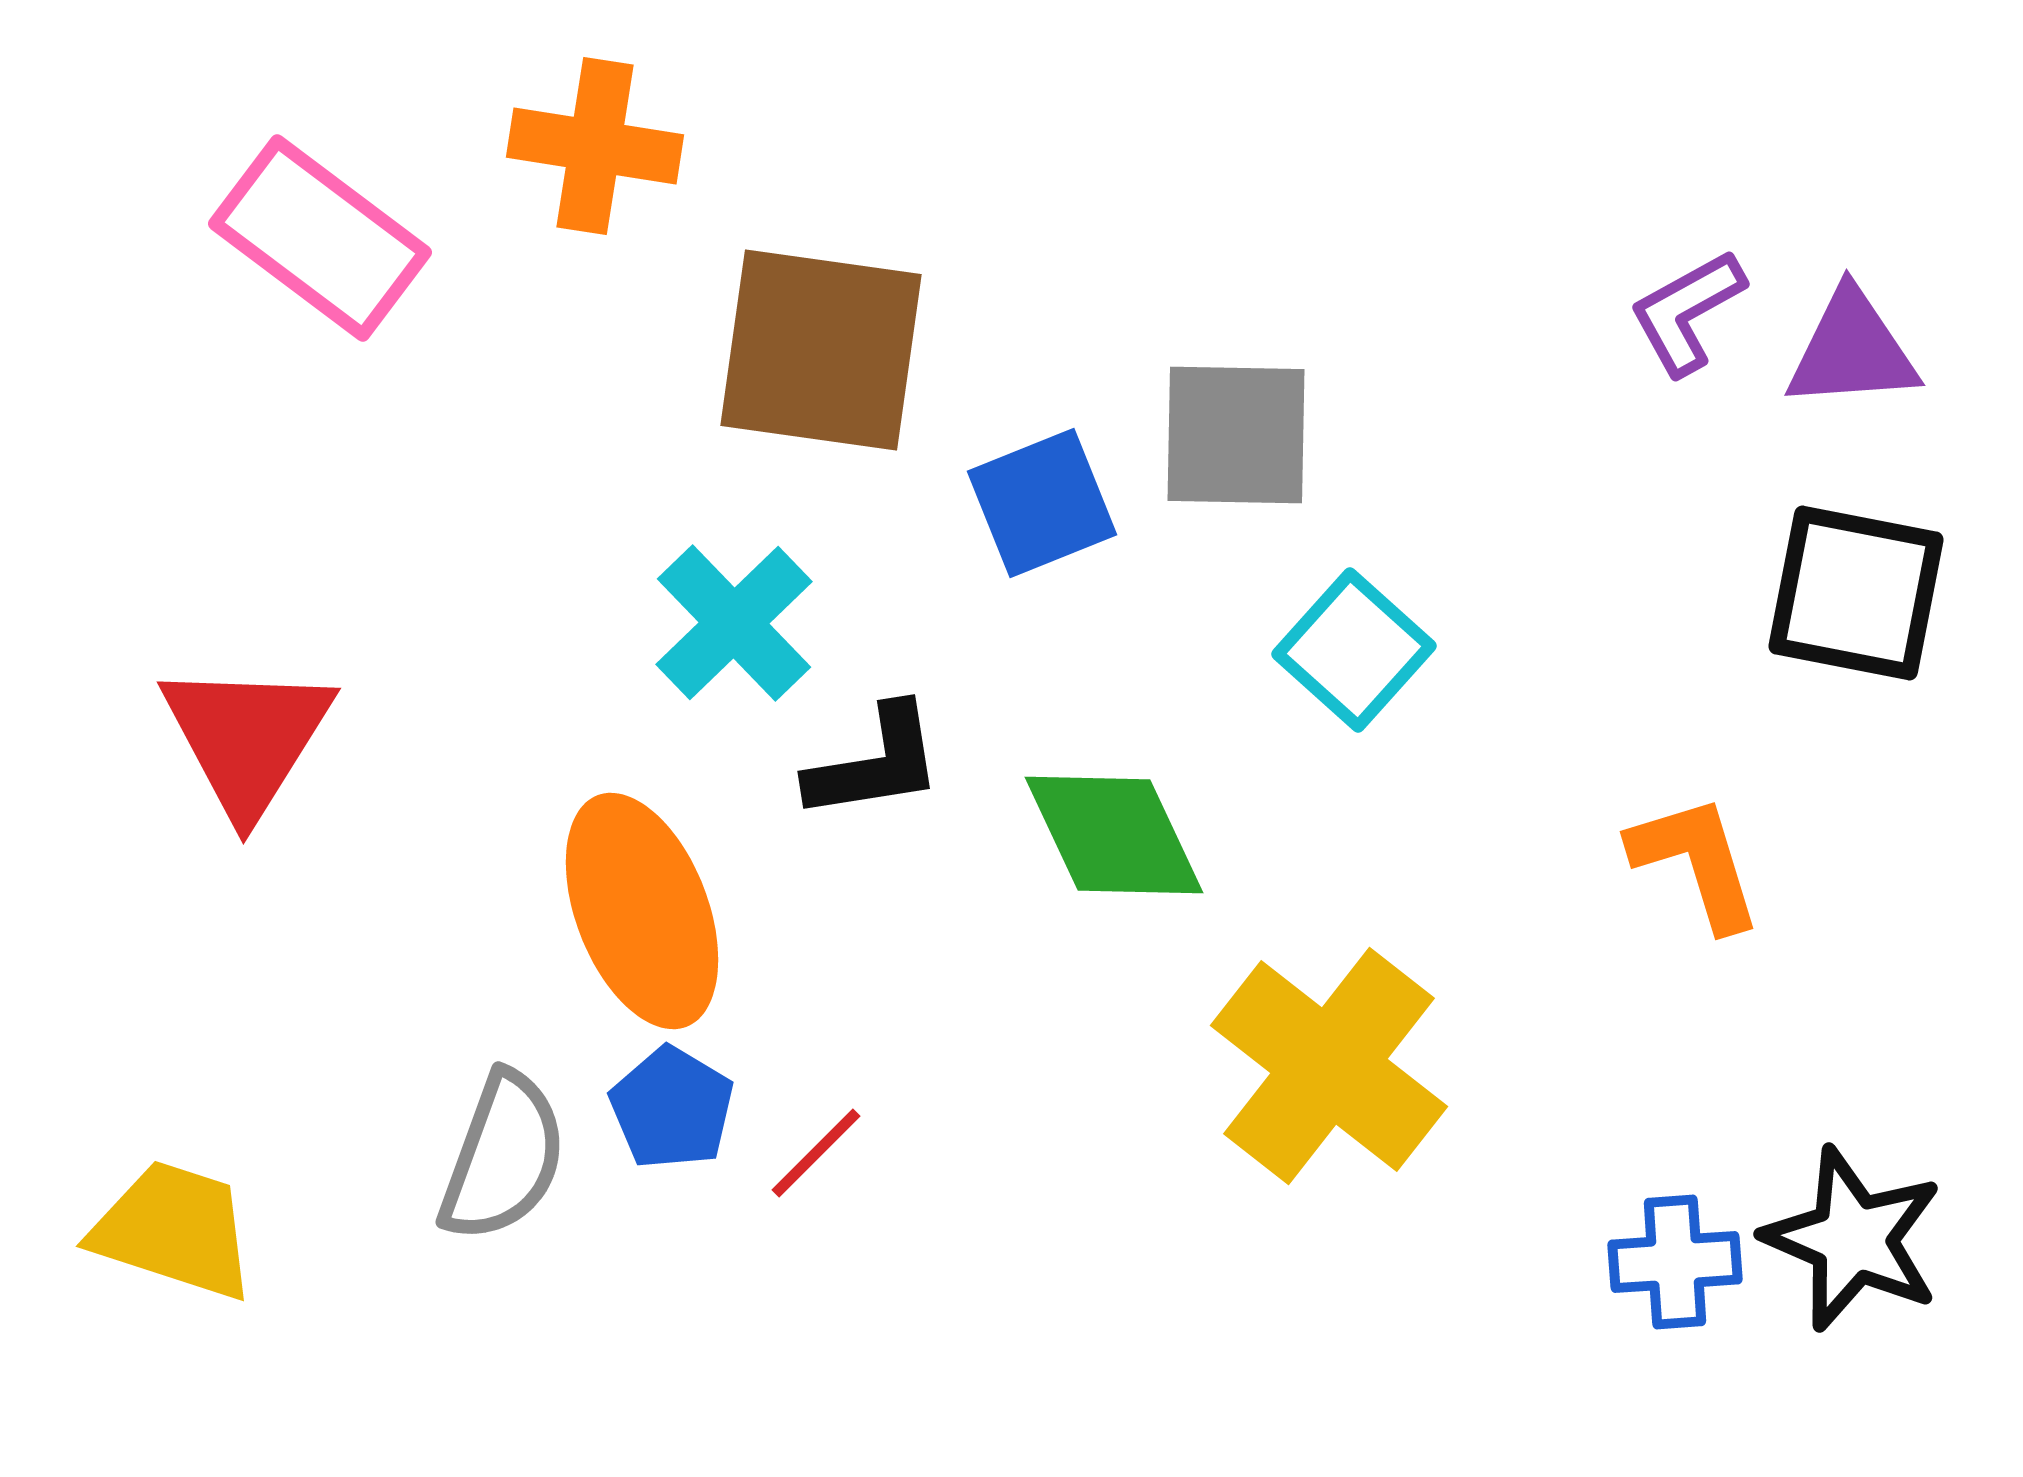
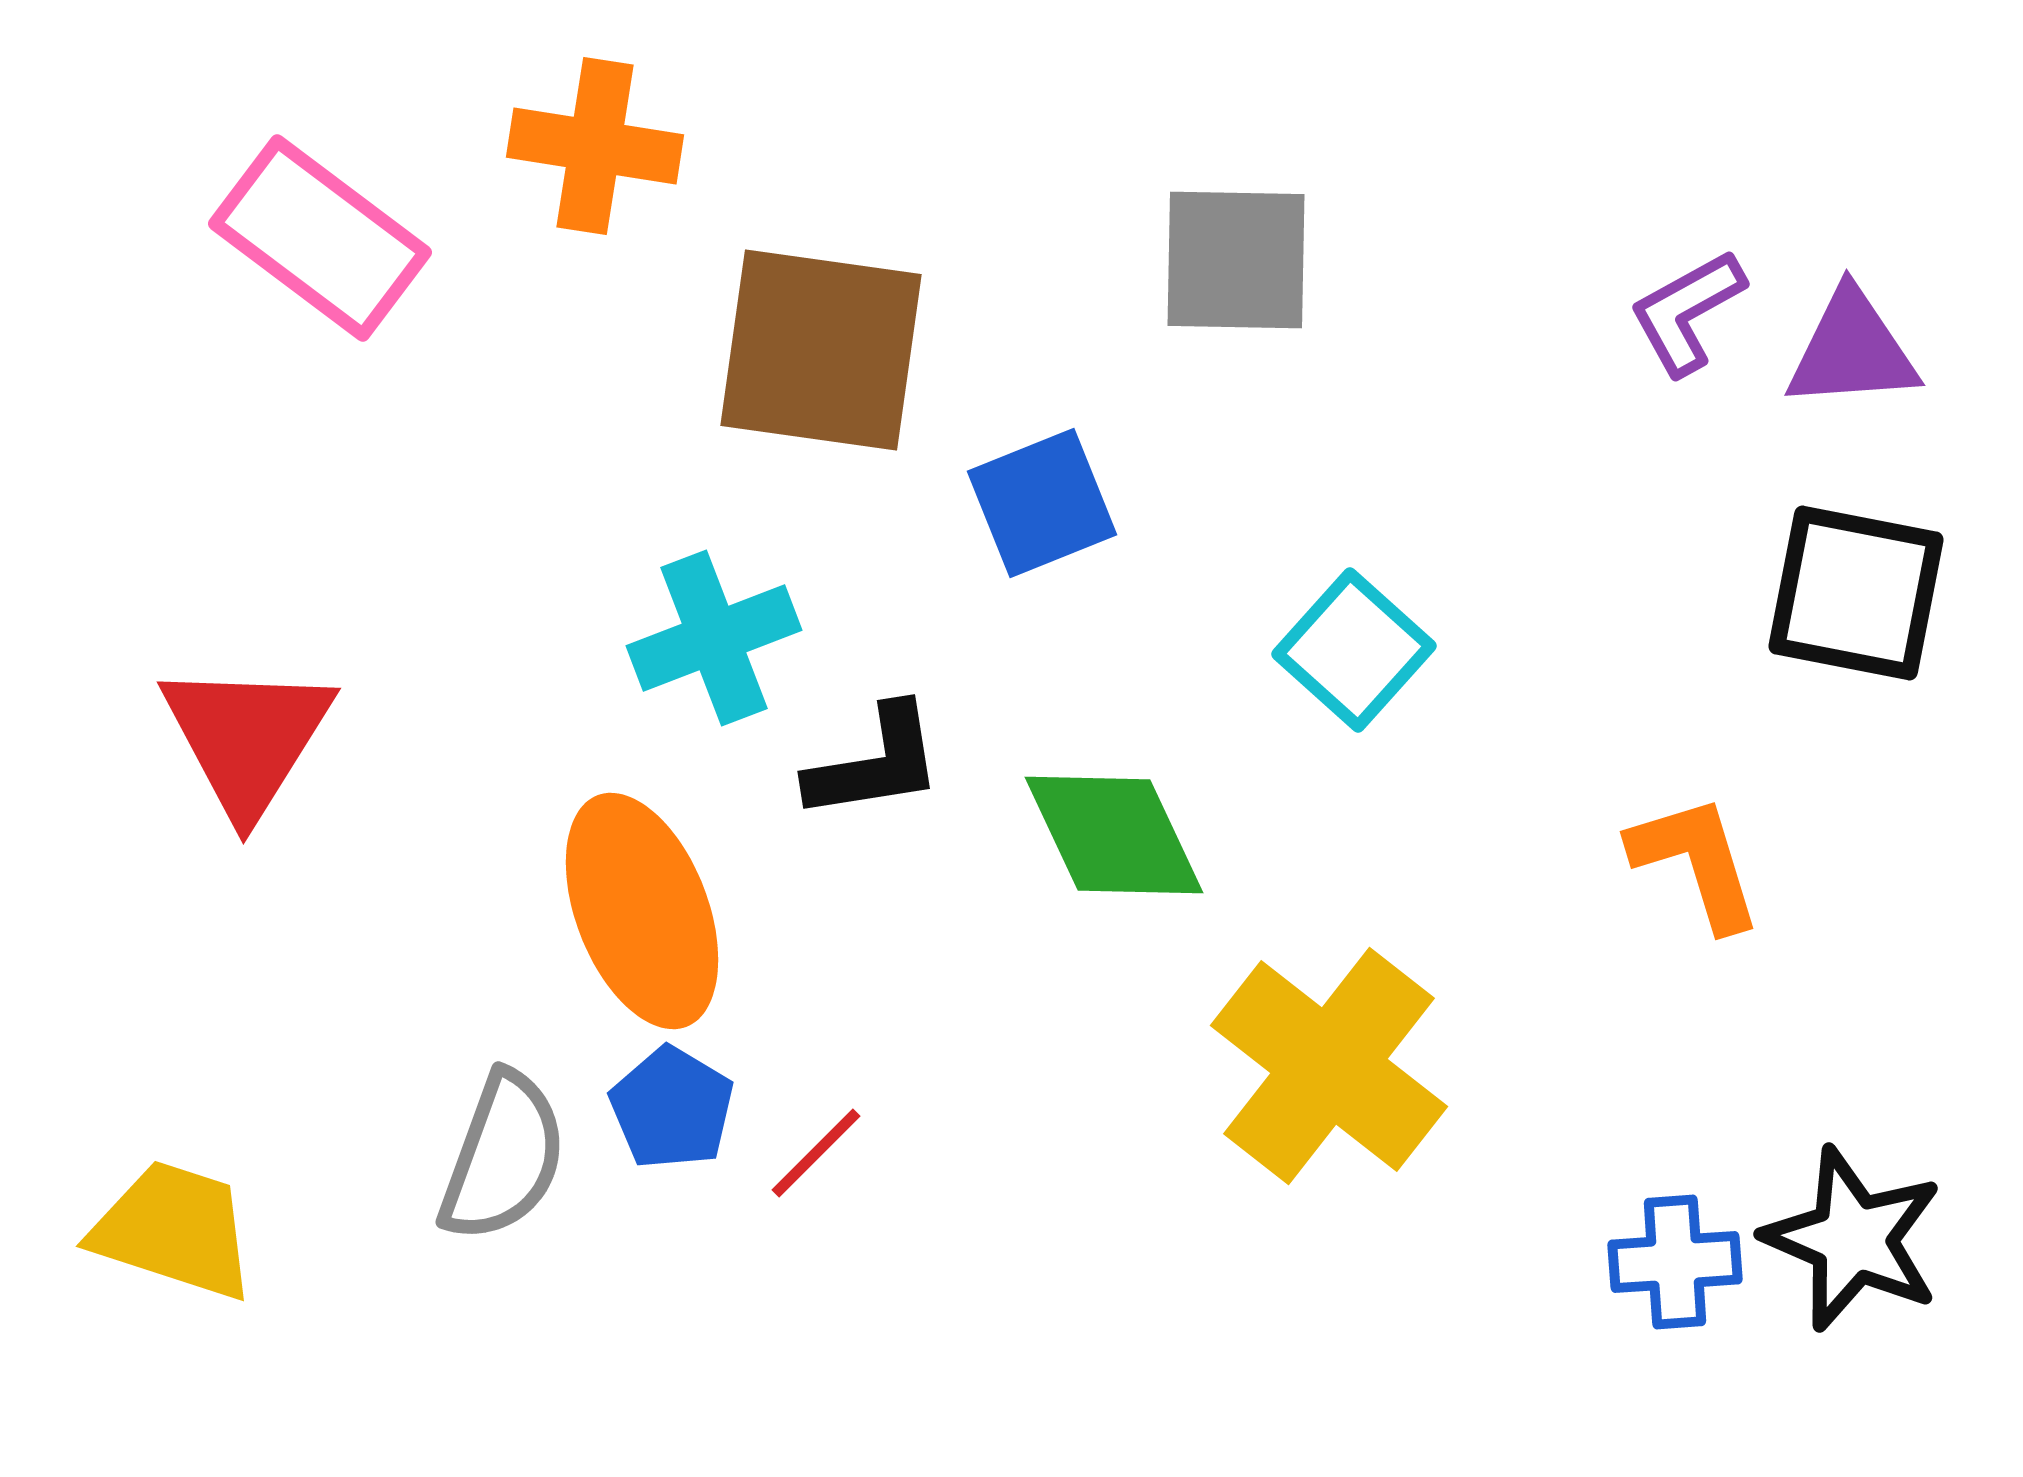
gray square: moved 175 px up
cyan cross: moved 20 px left, 15 px down; rotated 23 degrees clockwise
